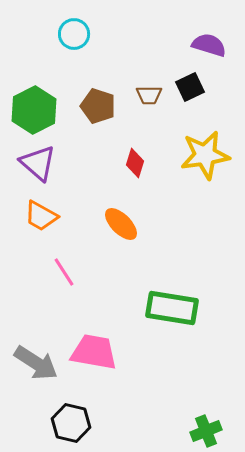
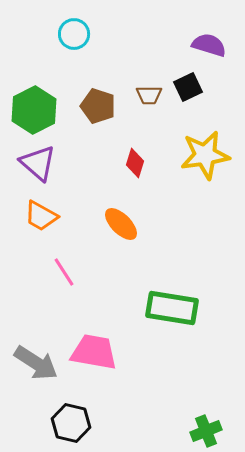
black square: moved 2 px left
